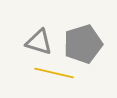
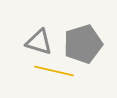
yellow line: moved 2 px up
